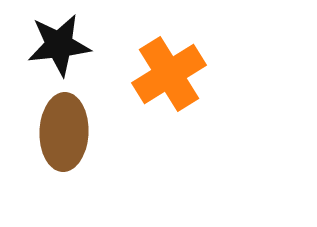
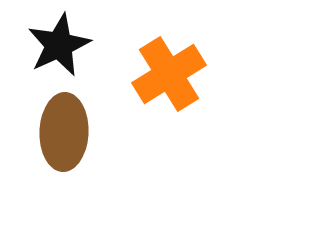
black star: rotated 18 degrees counterclockwise
